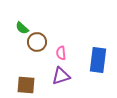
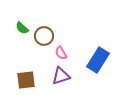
brown circle: moved 7 px right, 6 px up
pink semicircle: rotated 24 degrees counterclockwise
blue rectangle: rotated 25 degrees clockwise
brown square: moved 5 px up; rotated 12 degrees counterclockwise
